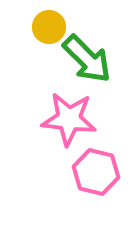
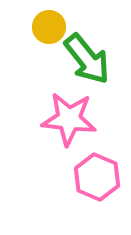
green arrow: rotated 6 degrees clockwise
pink hexagon: moved 1 px right, 5 px down; rotated 9 degrees clockwise
